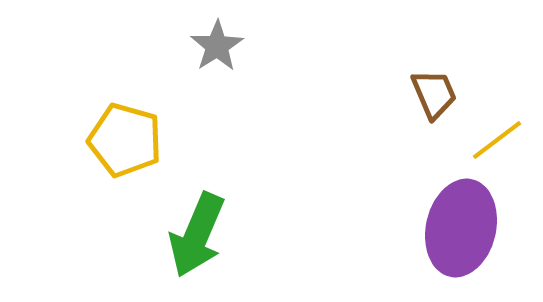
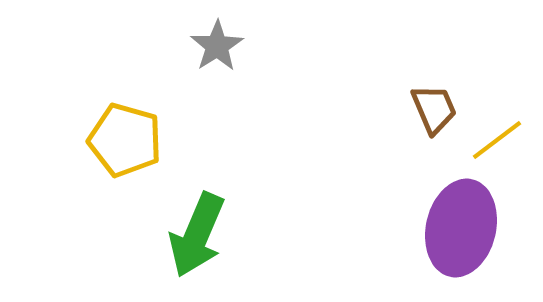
brown trapezoid: moved 15 px down
